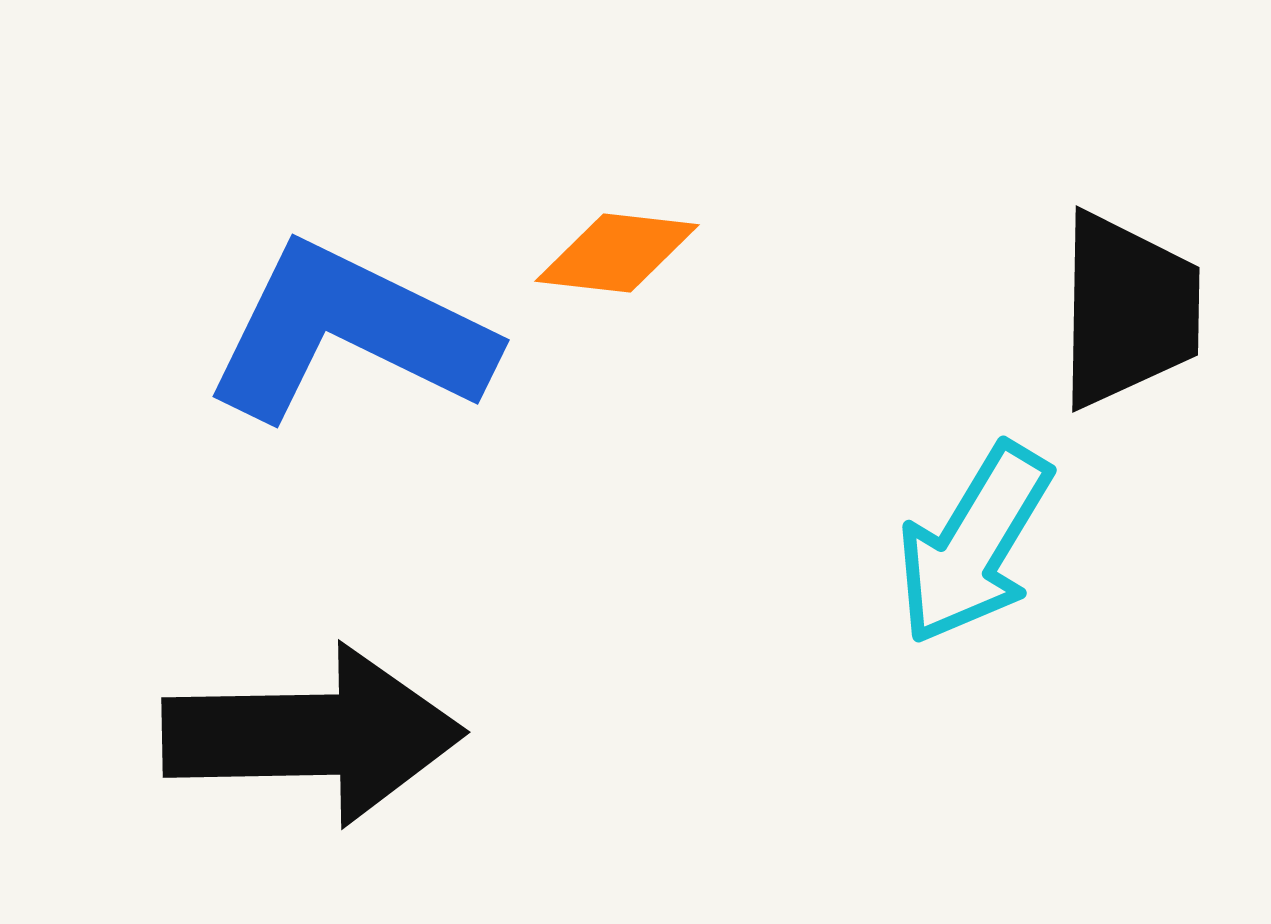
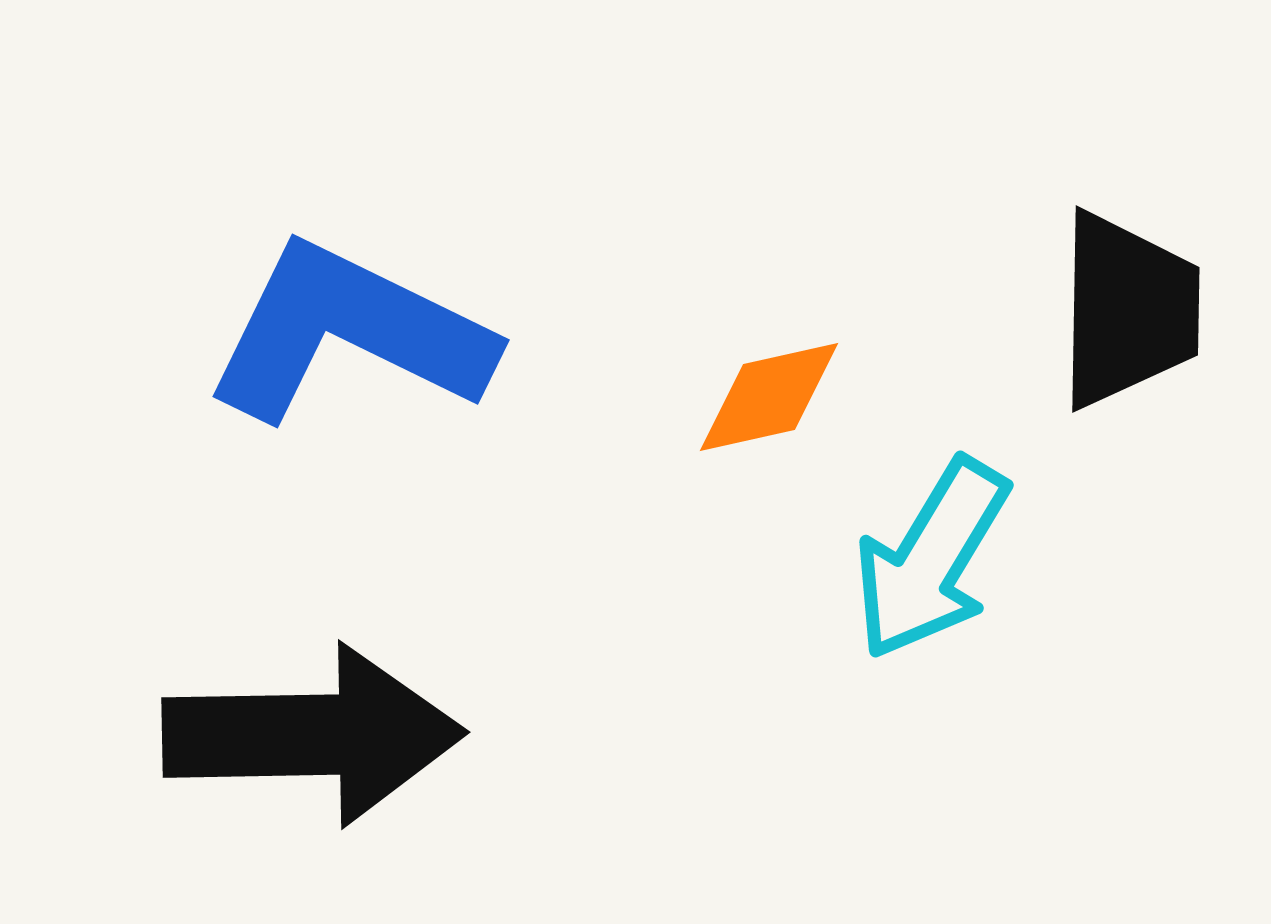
orange diamond: moved 152 px right, 144 px down; rotated 19 degrees counterclockwise
cyan arrow: moved 43 px left, 15 px down
